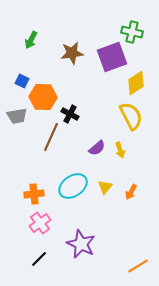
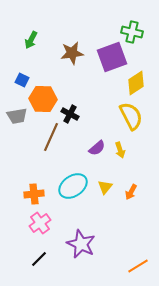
blue square: moved 1 px up
orange hexagon: moved 2 px down
